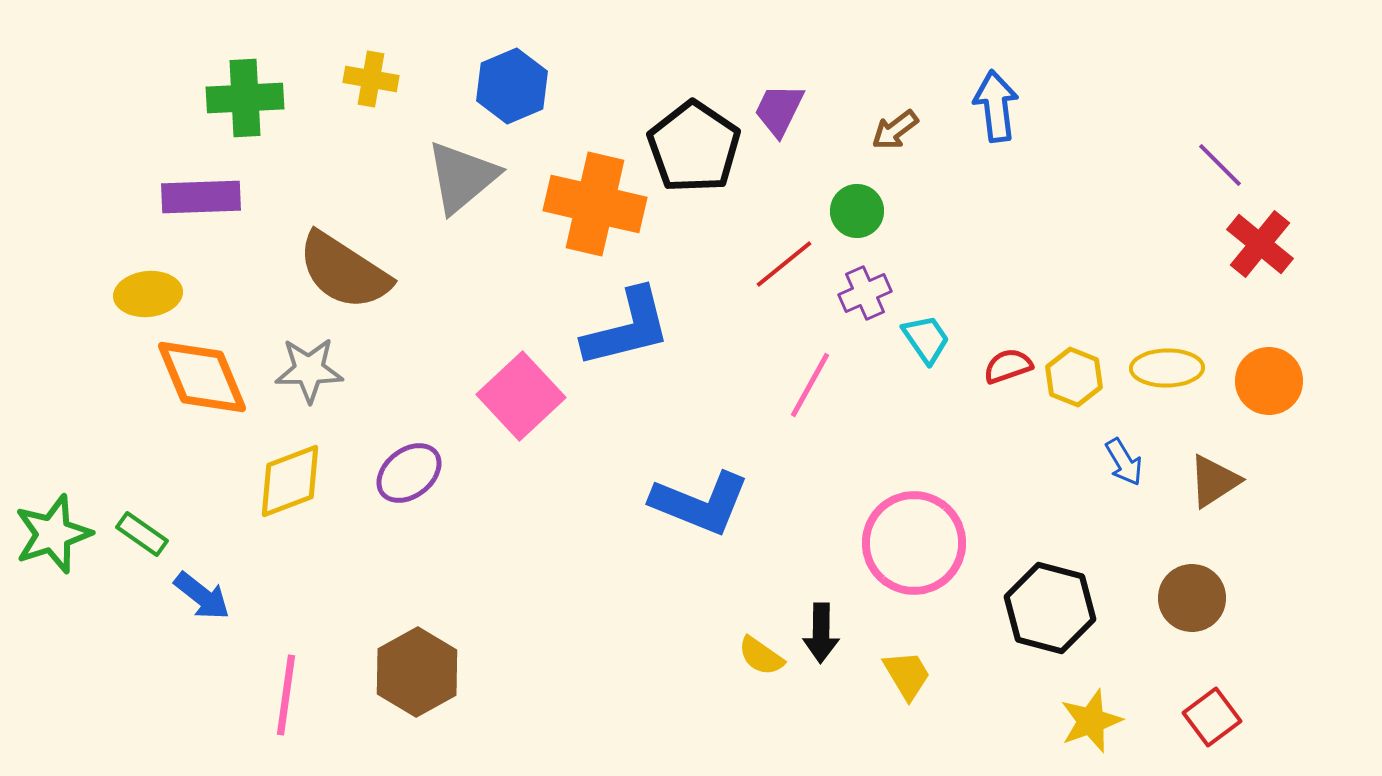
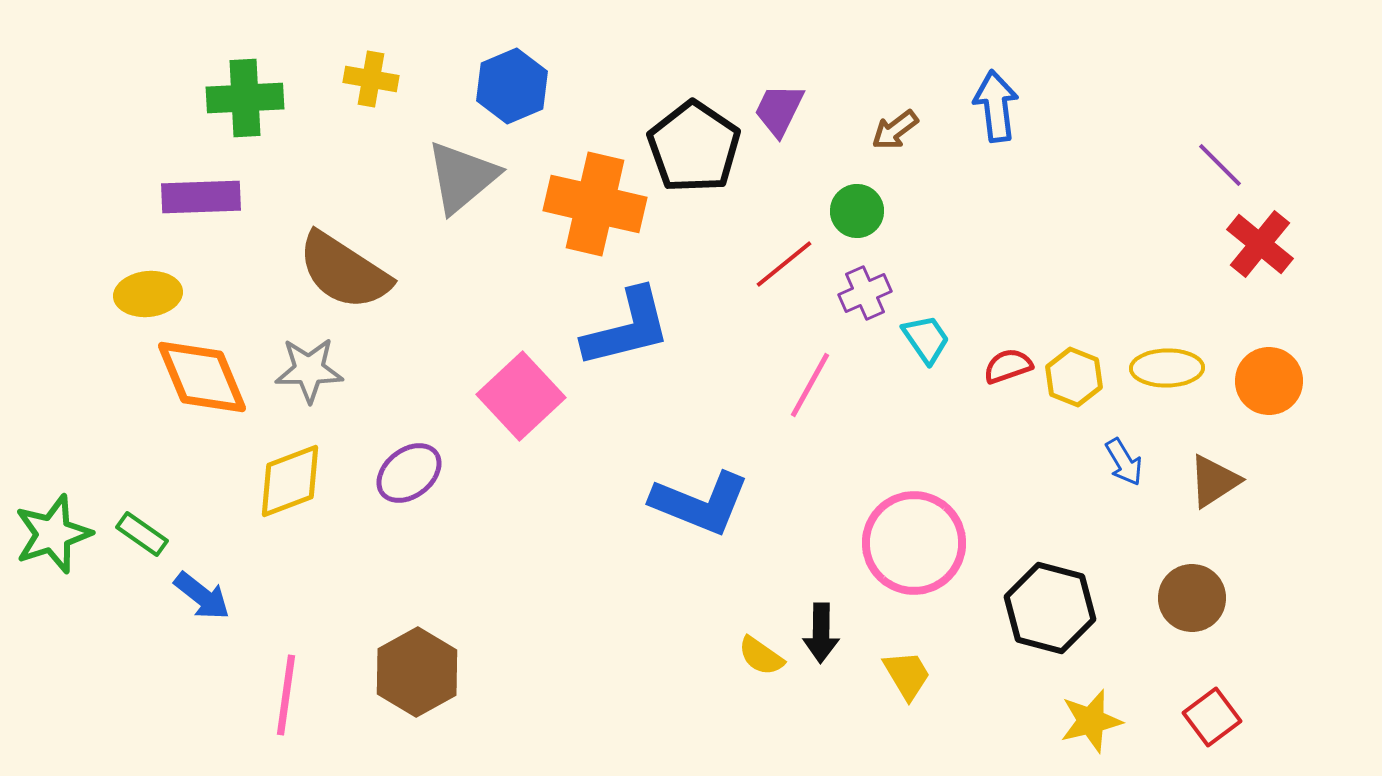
yellow star at (1091, 721): rotated 6 degrees clockwise
